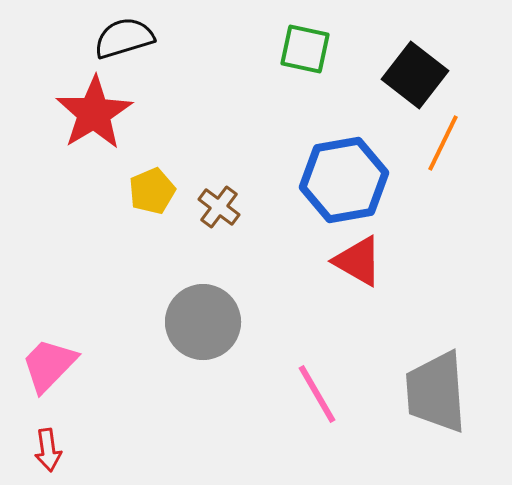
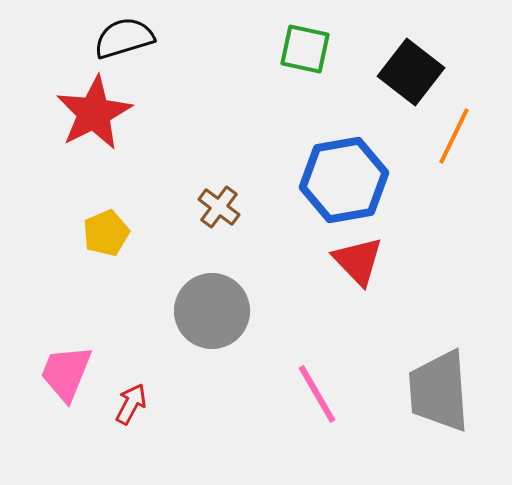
black square: moved 4 px left, 3 px up
red star: rotated 4 degrees clockwise
orange line: moved 11 px right, 7 px up
yellow pentagon: moved 46 px left, 42 px down
red triangle: rotated 16 degrees clockwise
gray circle: moved 9 px right, 11 px up
pink trapezoid: moved 17 px right, 8 px down; rotated 22 degrees counterclockwise
gray trapezoid: moved 3 px right, 1 px up
red arrow: moved 83 px right, 46 px up; rotated 144 degrees counterclockwise
